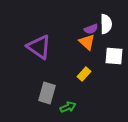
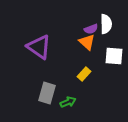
green arrow: moved 5 px up
